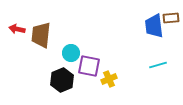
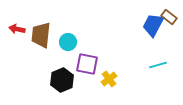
brown rectangle: moved 2 px left, 1 px up; rotated 42 degrees clockwise
blue trapezoid: moved 1 px left, 1 px up; rotated 35 degrees clockwise
cyan circle: moved 3 px left, 11 px up
purple square: moved 2 px left, 2 px up
yellow cross: rotated 14 degrees counterclockwise
